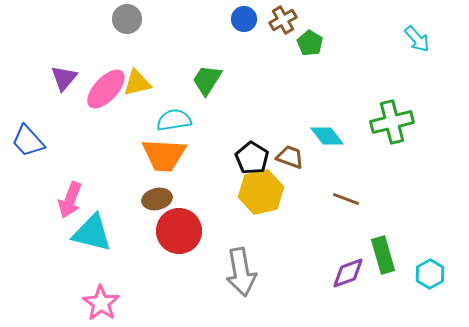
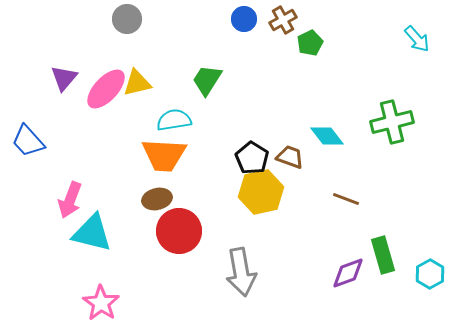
green pentagon: rotated 15 degrees clockwise
